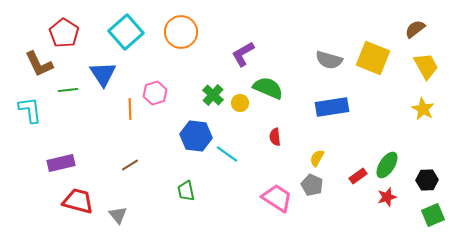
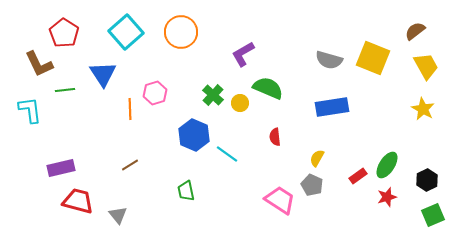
brown semicircle: moved 2 px down
green line: moved 3 px left
blue hexagon: moved 2 px left, 1 px up; rotated 16 degrees clockwise
purple rectangle: moved 5 px down
black hexagon: rotated 25 degrees counterclockwise
pink trapezoid: moved 3 px right, 2 px down
